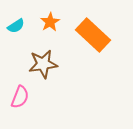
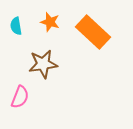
orange star: rotated 24 degrees counterclockwise
cyan semicircle: rotated 114 degrees clockwise
orange rectangle: moved 3 px up
